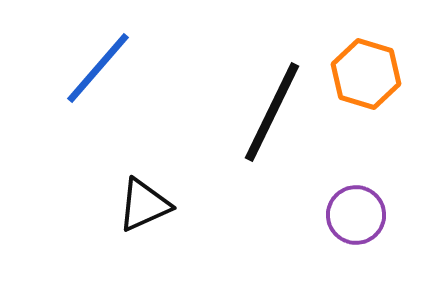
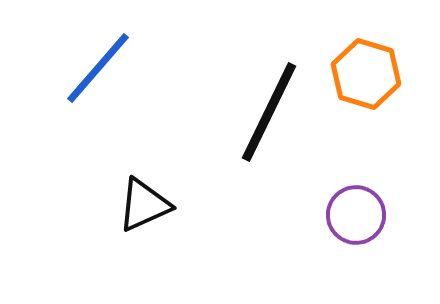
black line: moved 3 px left
